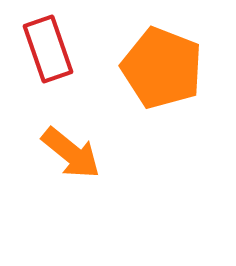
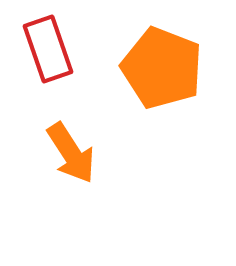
orange arrow: rotated 18 degrees clockwise
